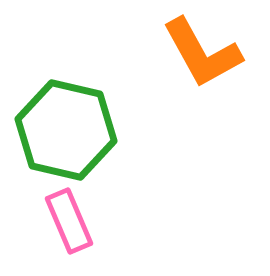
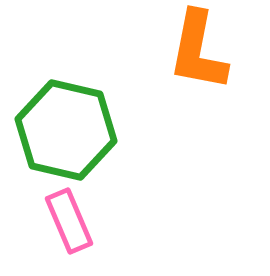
orange L-shape: moved 4 px left, 2 px up; rotated 40 degrees clockwise
